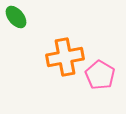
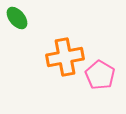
green ellipse: moved 1 px right, 1 px down
